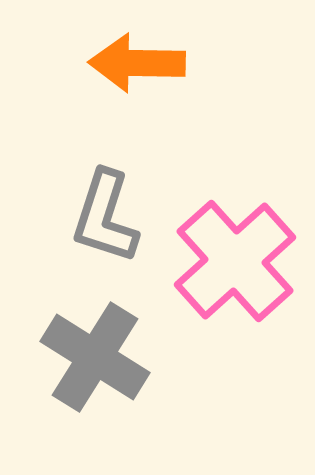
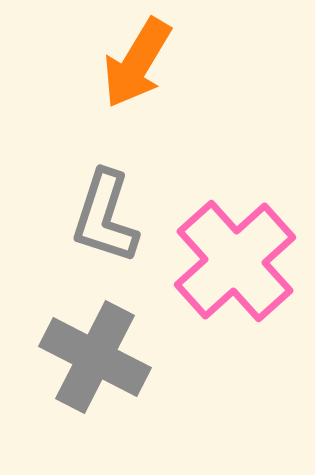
orange arrow: rotated 60 degrees counterclockwise
gray cross: rotated 5 degrees counterclockwise
